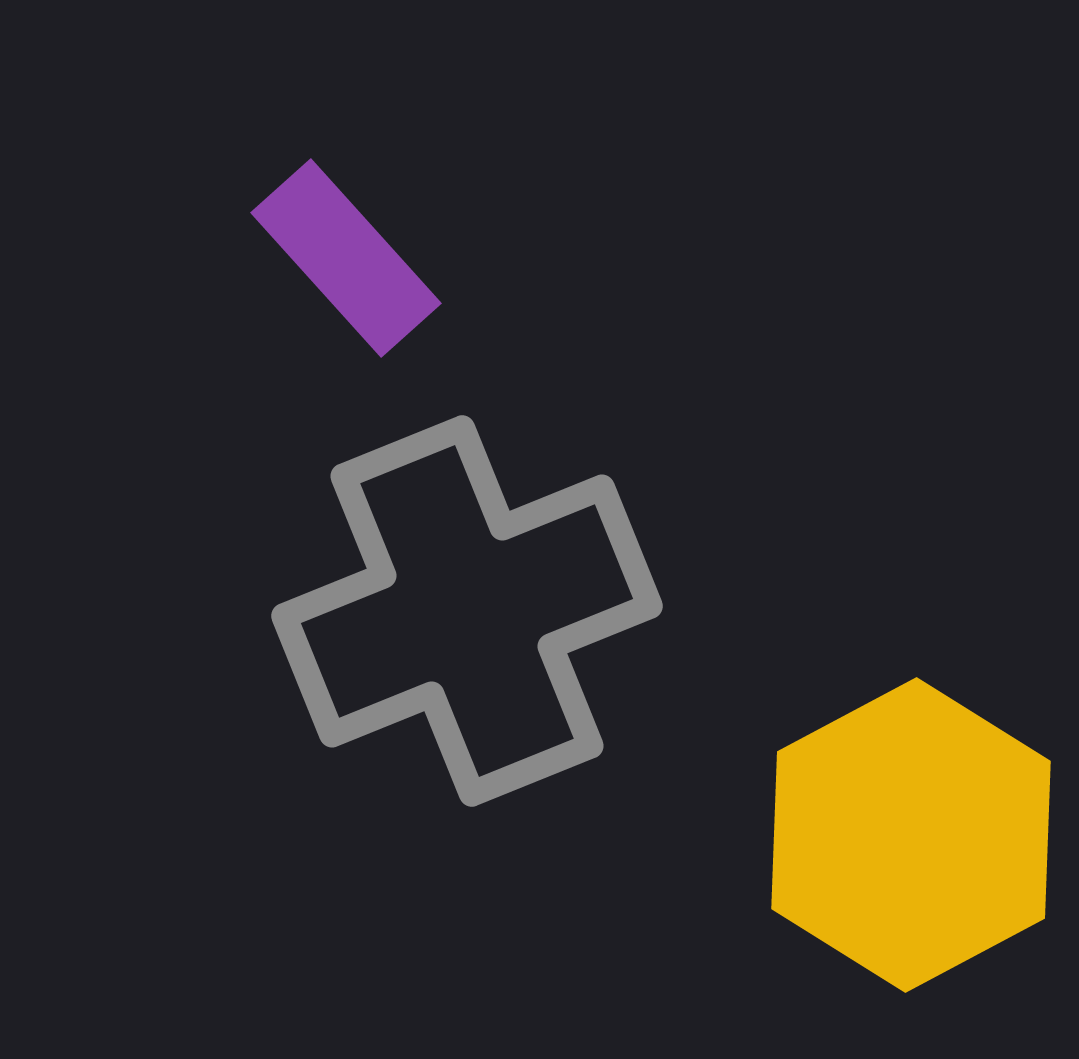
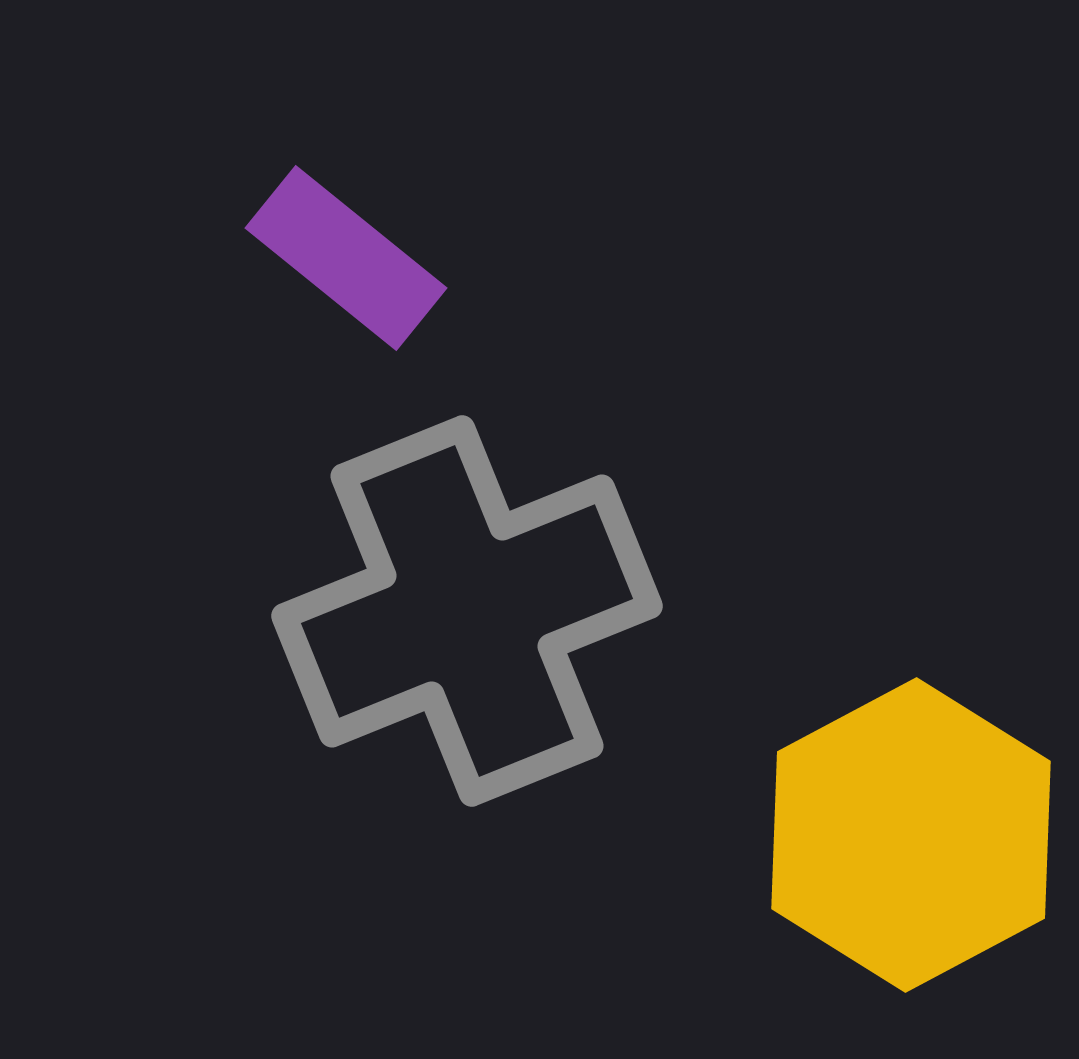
purple rectangle: rotated 9 degrees counterclockwise
